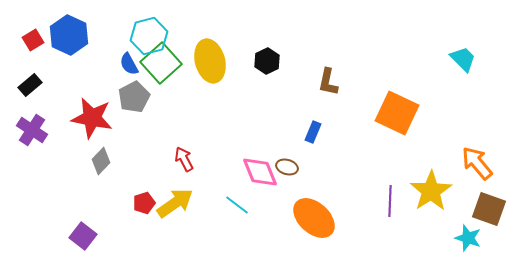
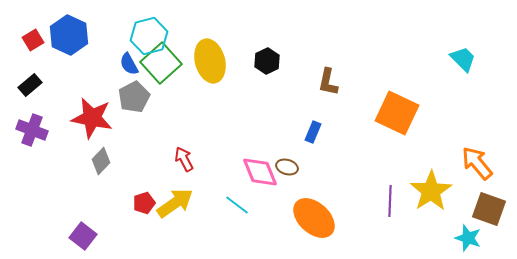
purple cross: rotated 12 degrees counterclockwise
